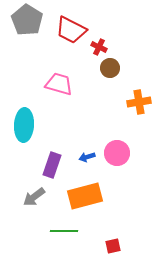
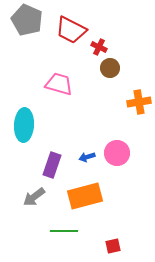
gray pentagon: rotated 8 degrees counterclockwise
